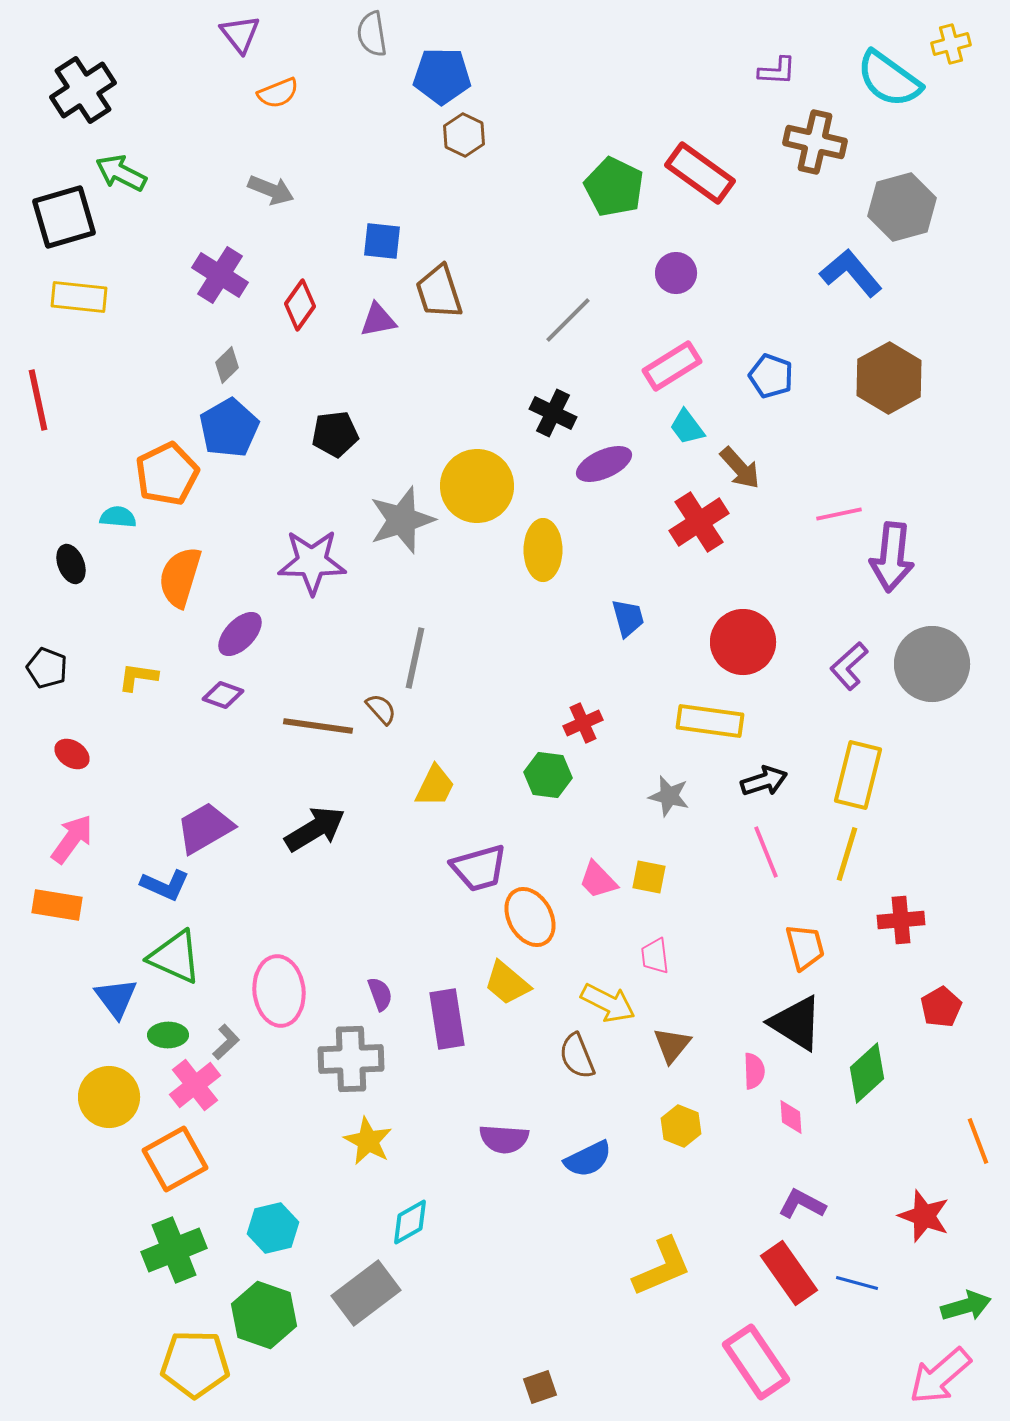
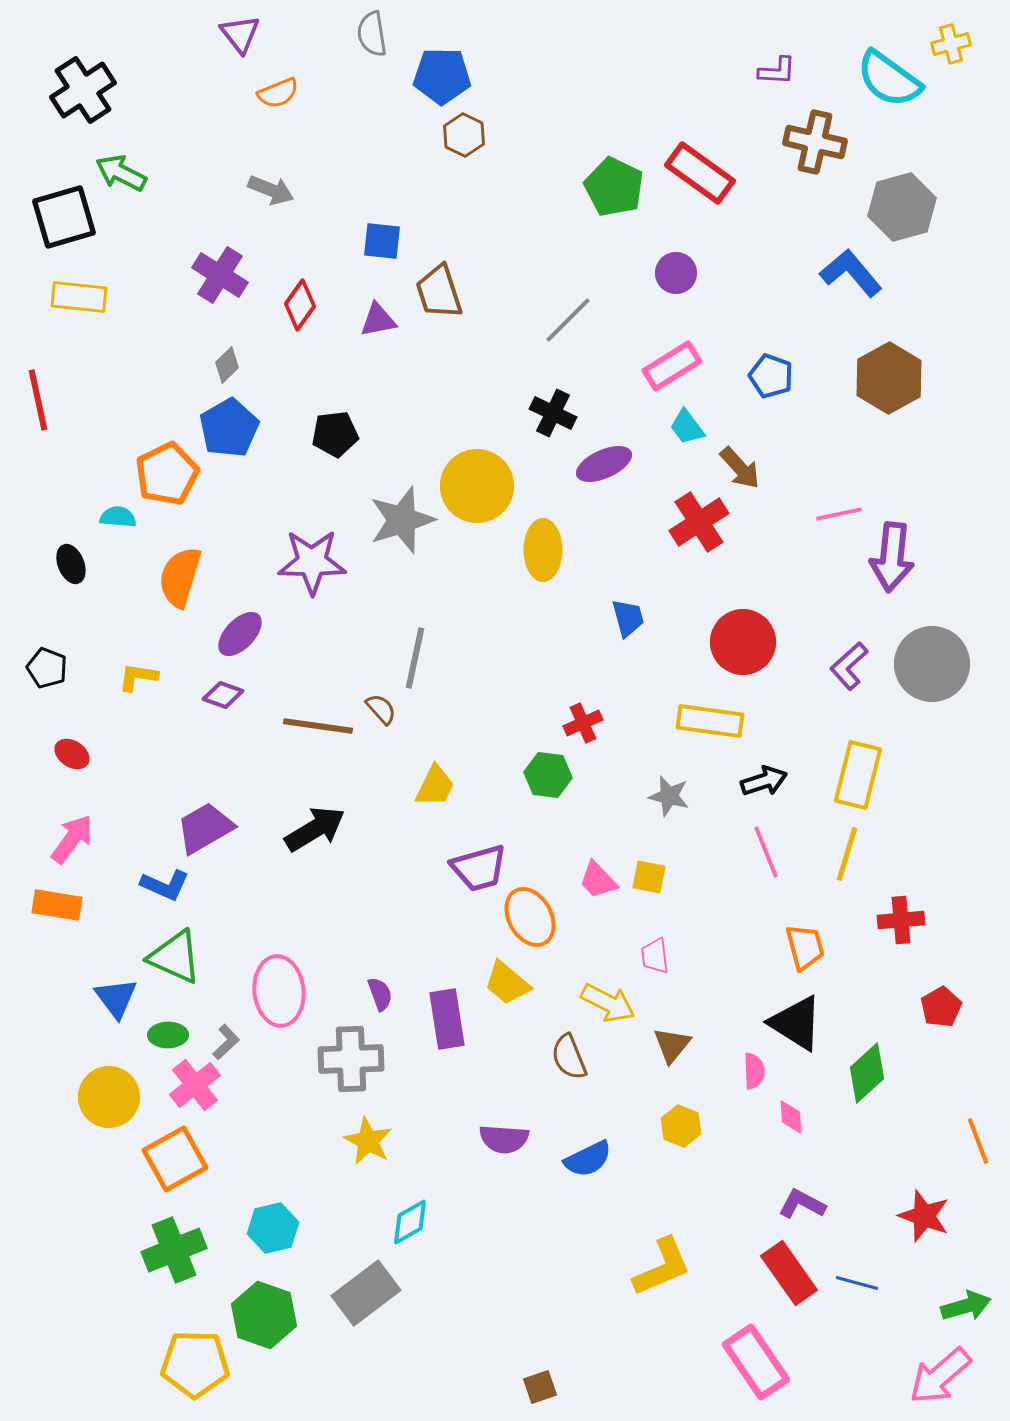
brown semicircle at (577, 1056): moved 8 px left, 1 px down
